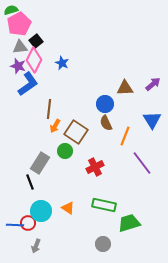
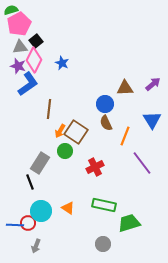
orange arrow: moved 5 px right, 5 px down
